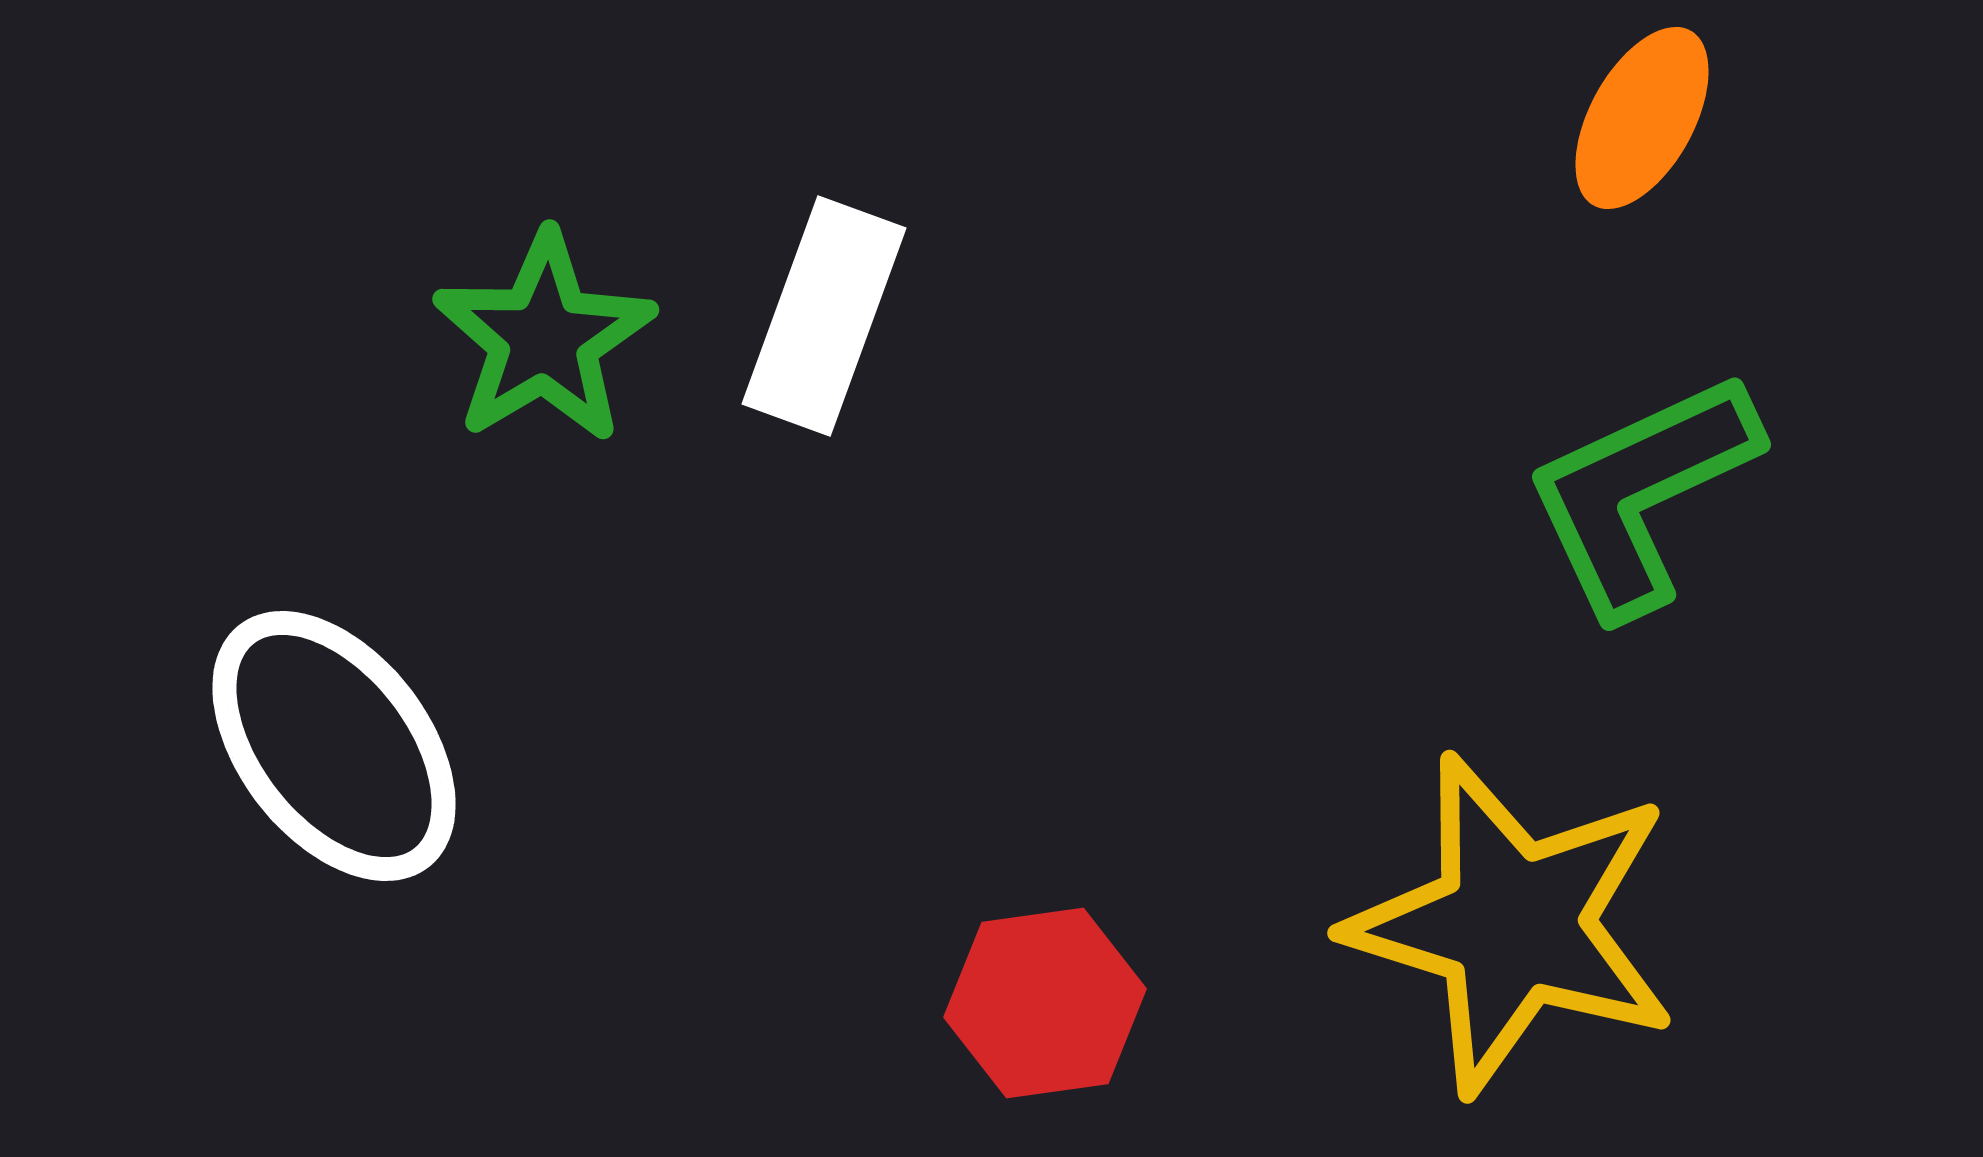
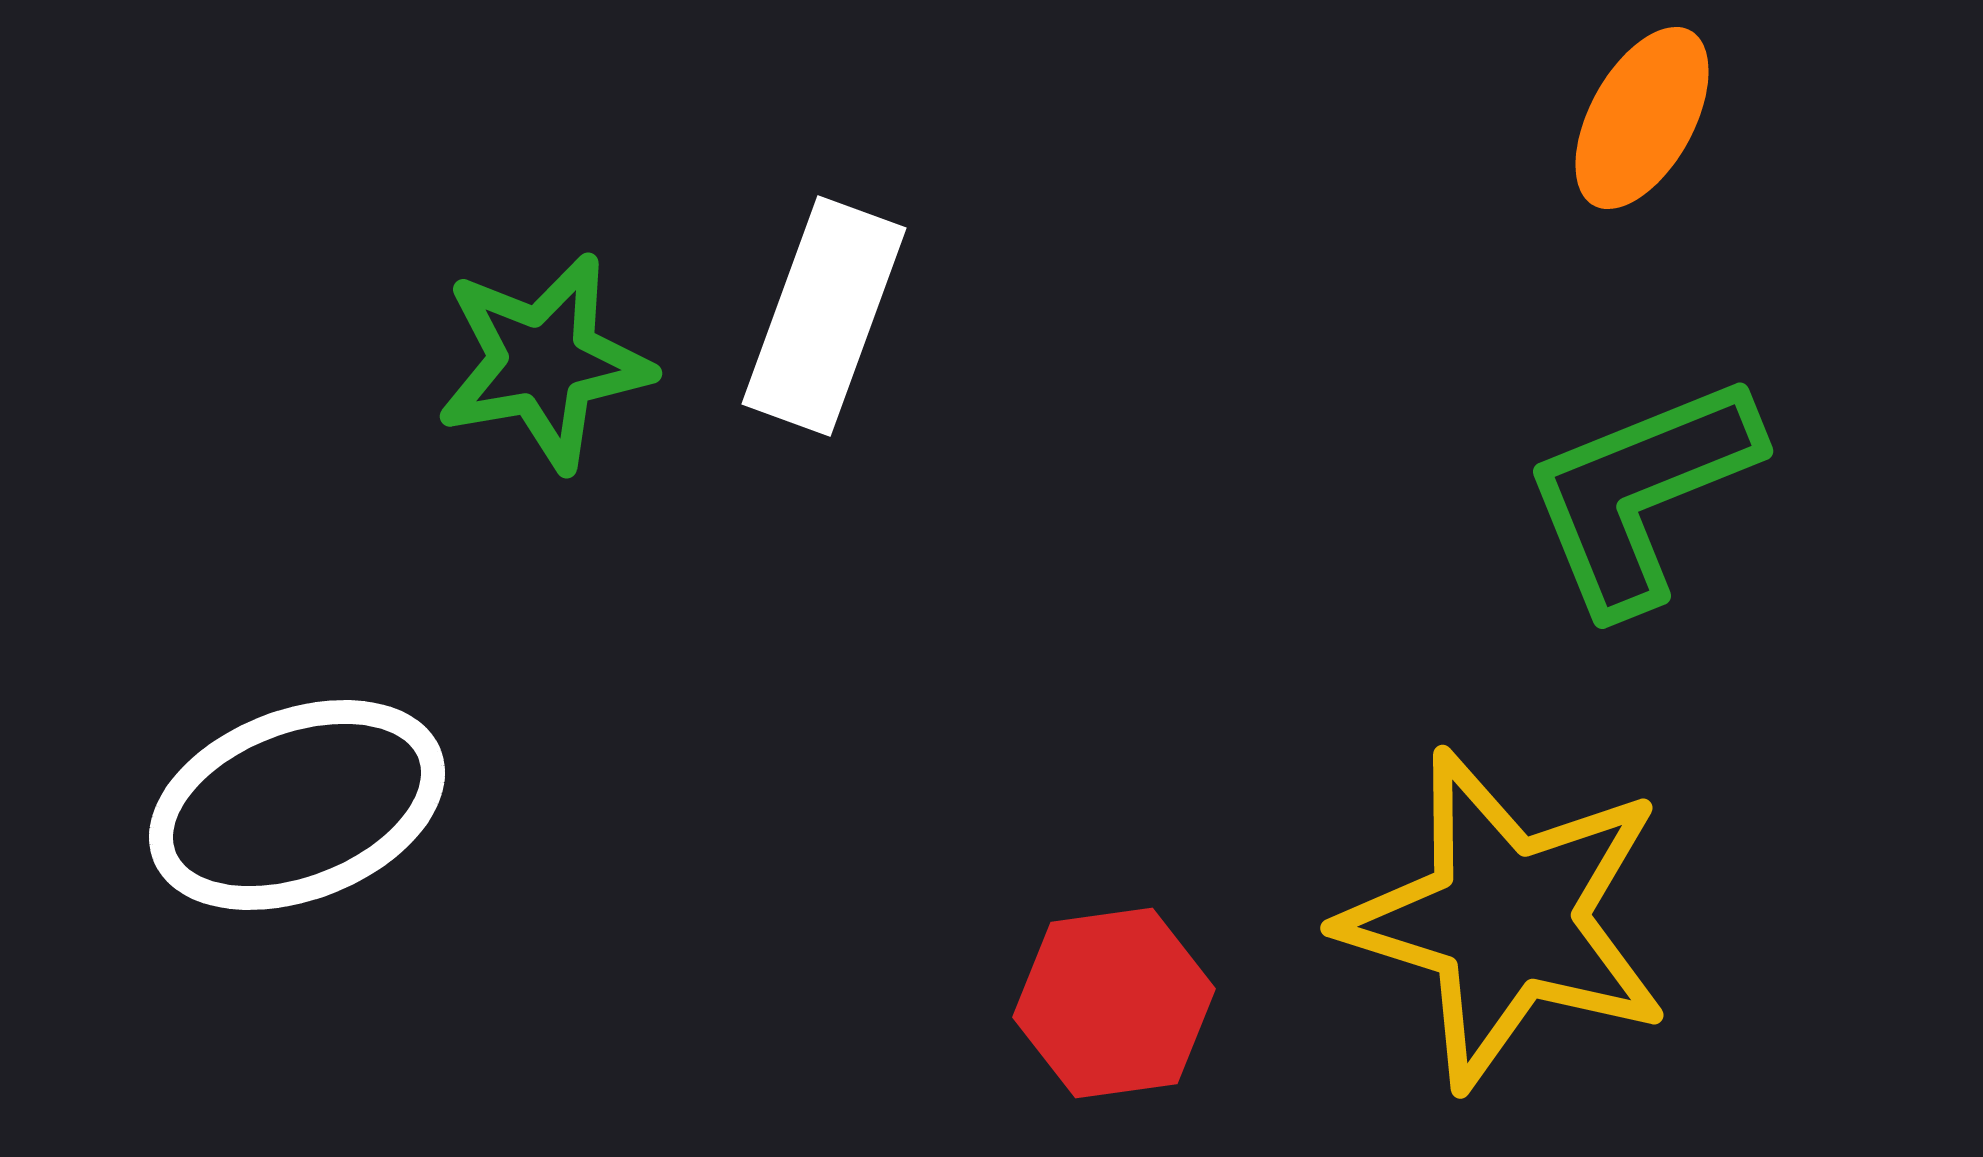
green star: moved 24 px down; rotated 21 degrees clockwise
green L-shape: rotated 3 degrees clockwise
white ellipse: moved 37 px left, 59 px down; rotated 73 degrees counterclockwise
yellow star: moved 7 px left, 5 px up
red hexagon: moved 69 px right
